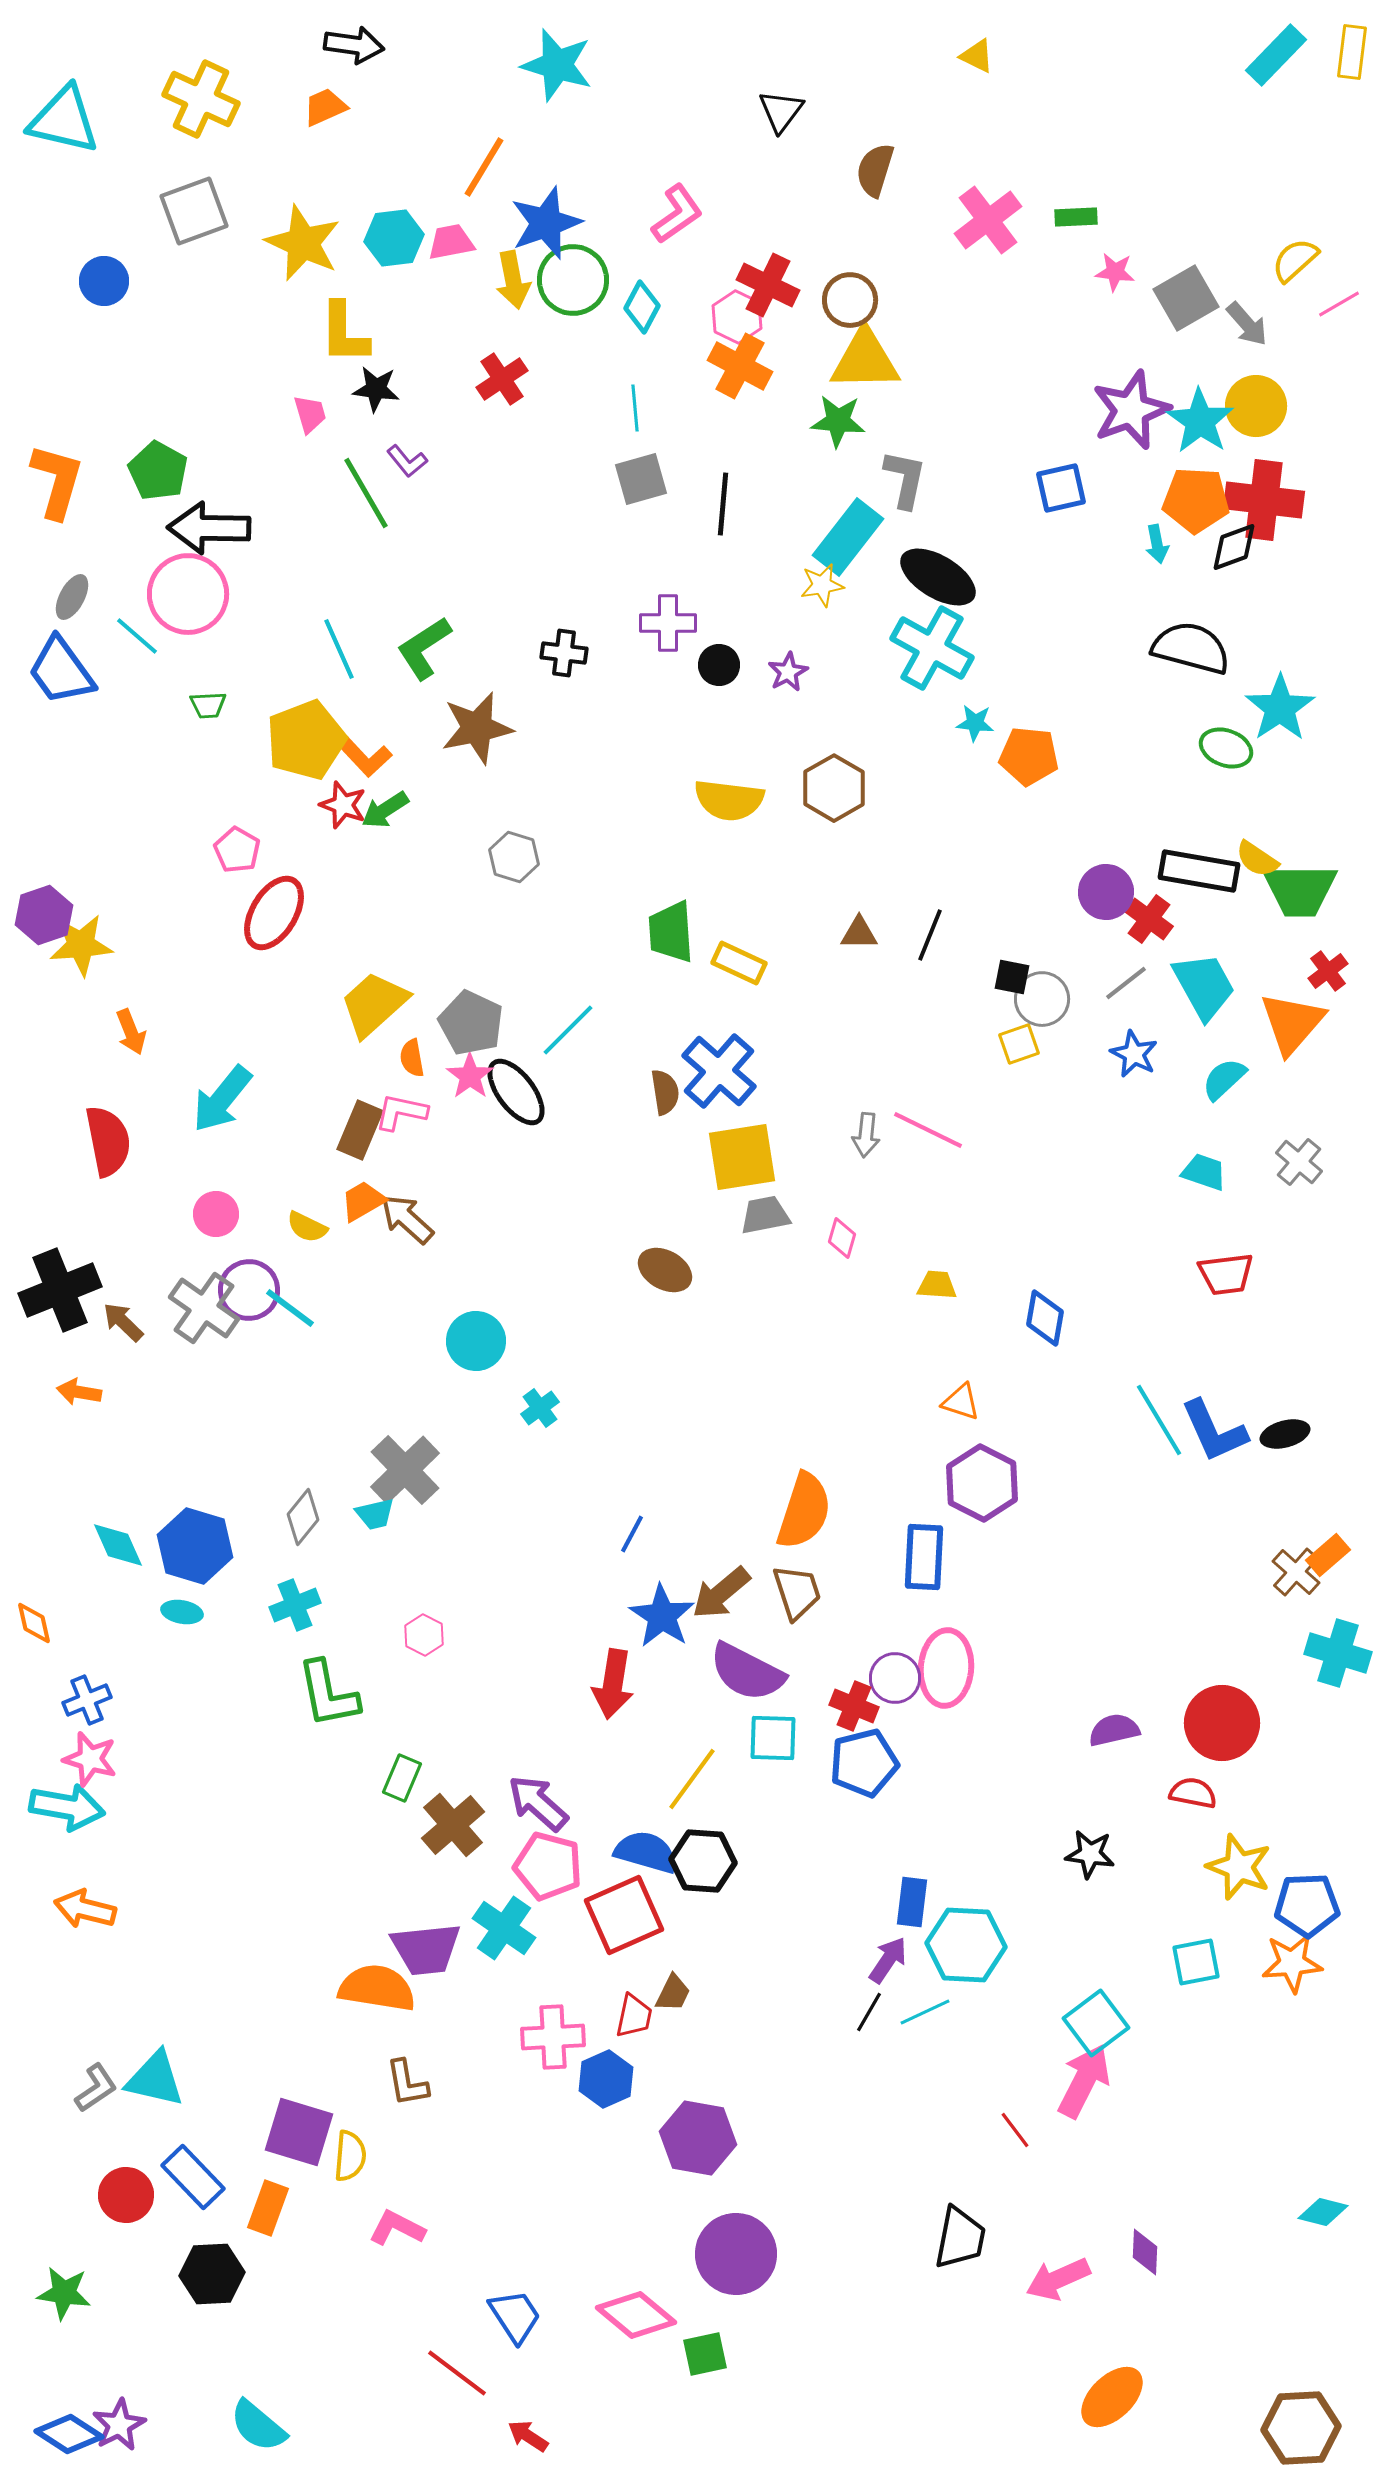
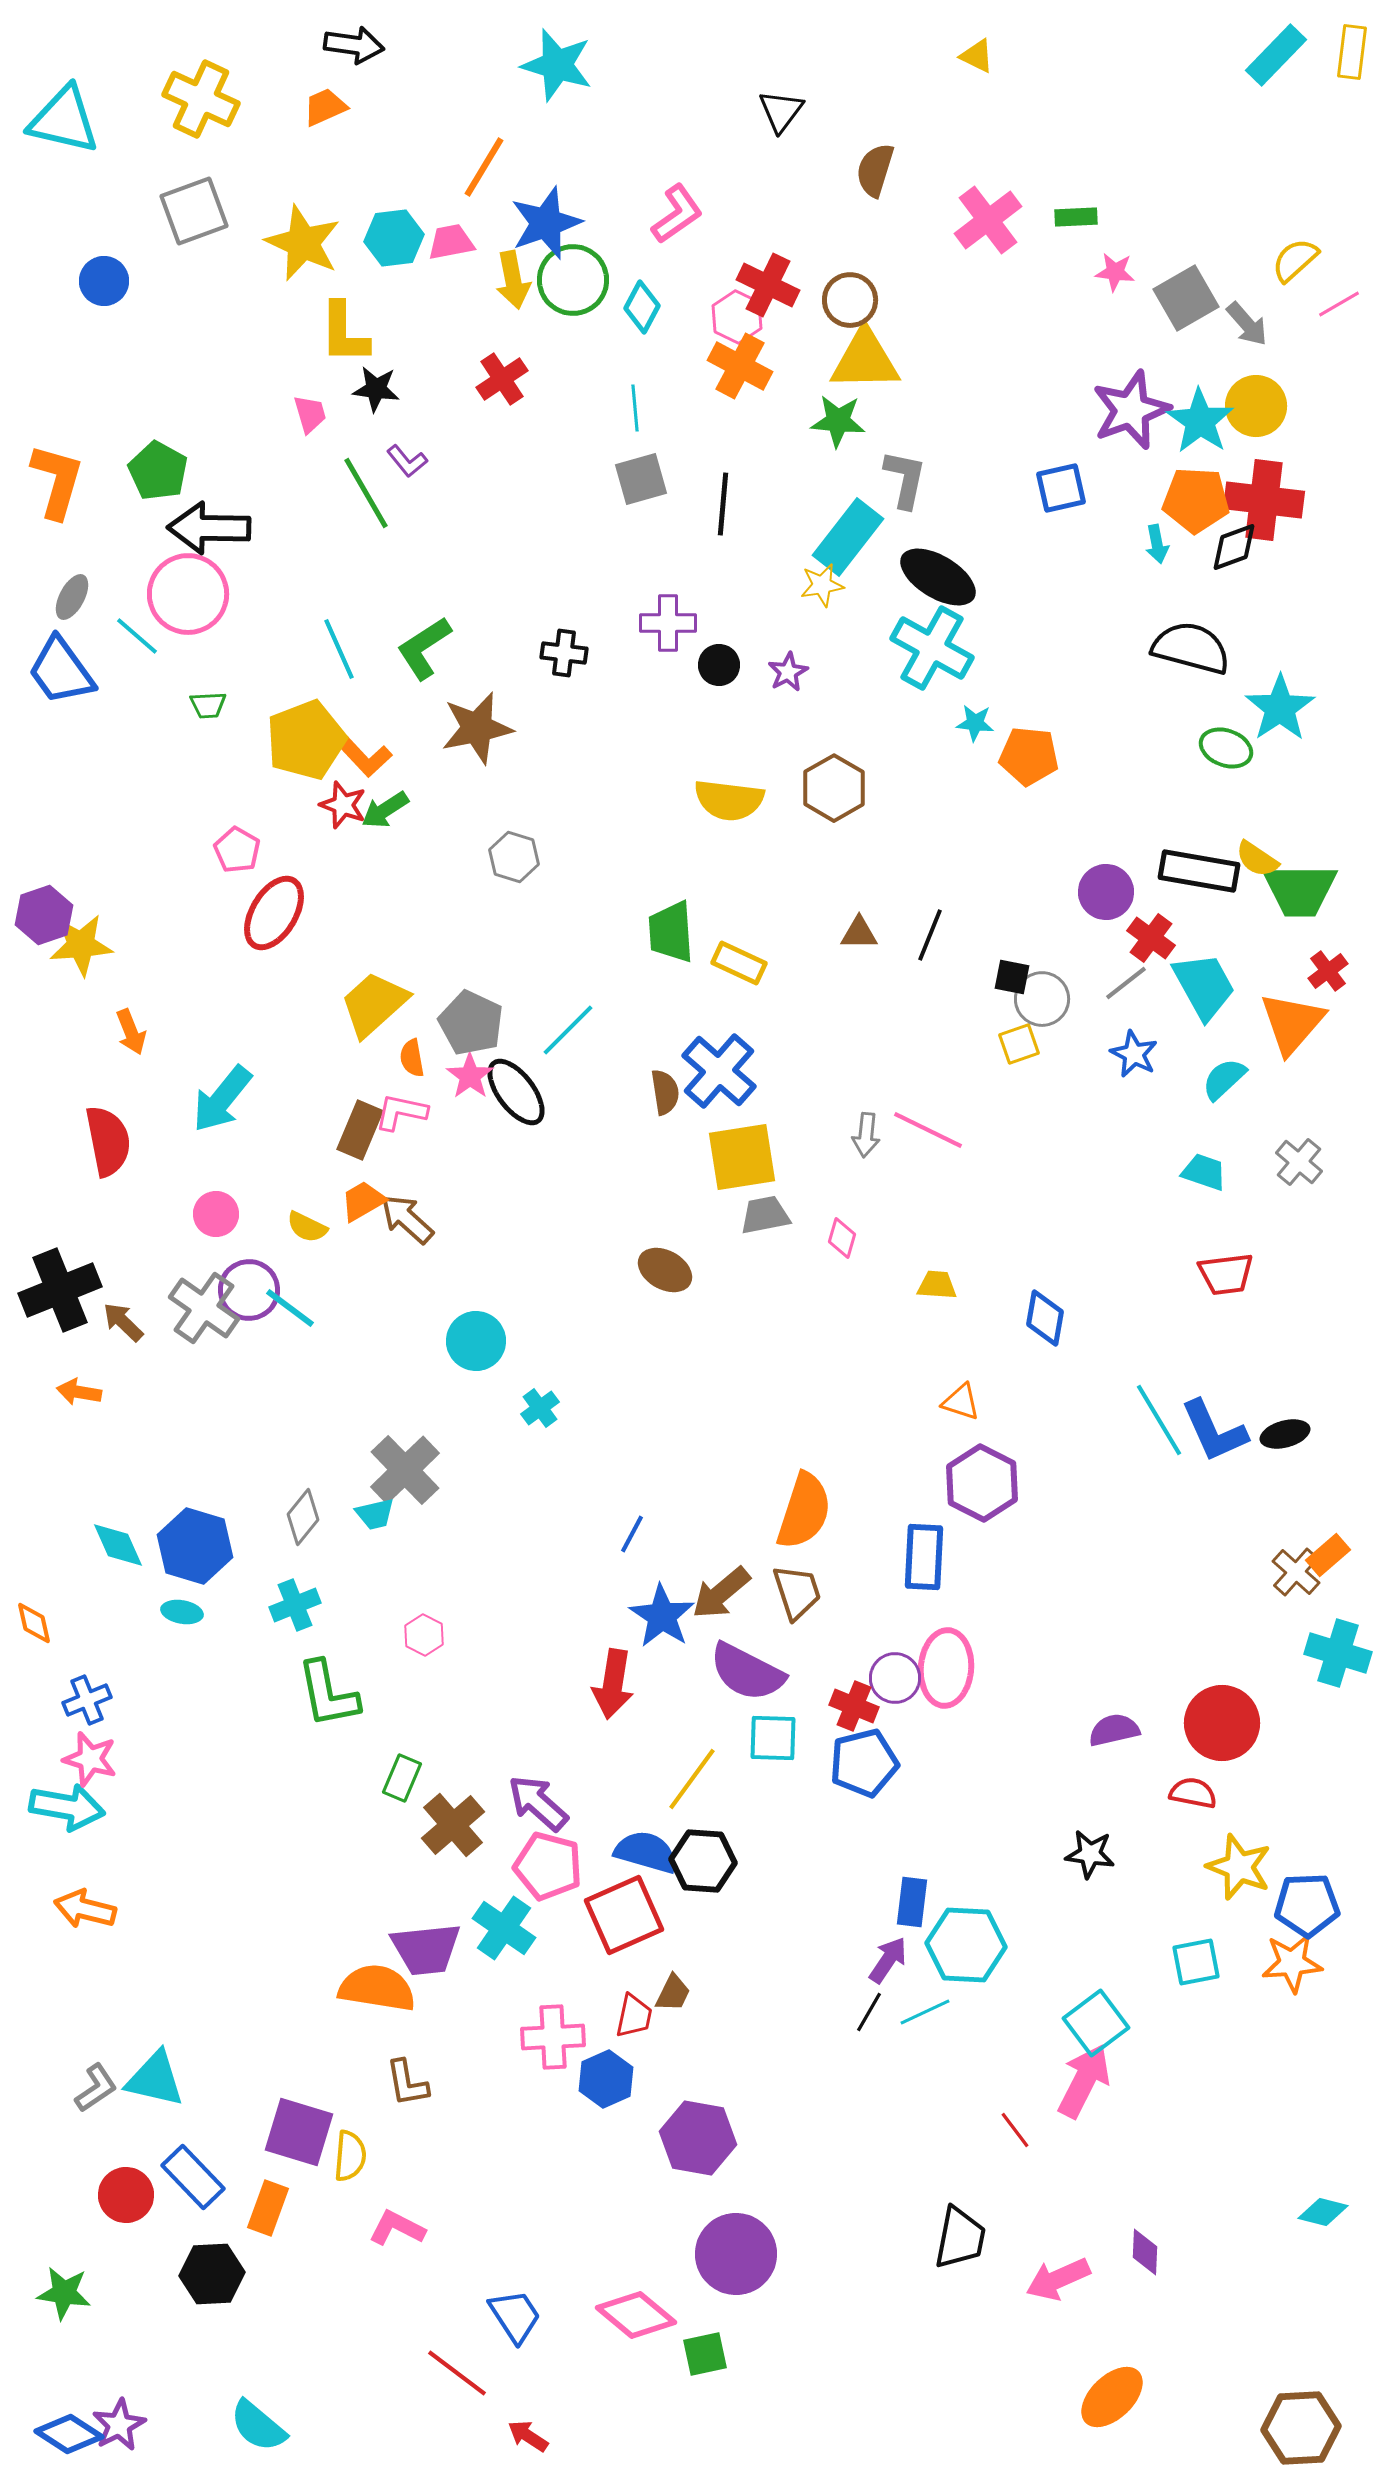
red cross at (1149, 919): moved 2 px right, 19 px down
